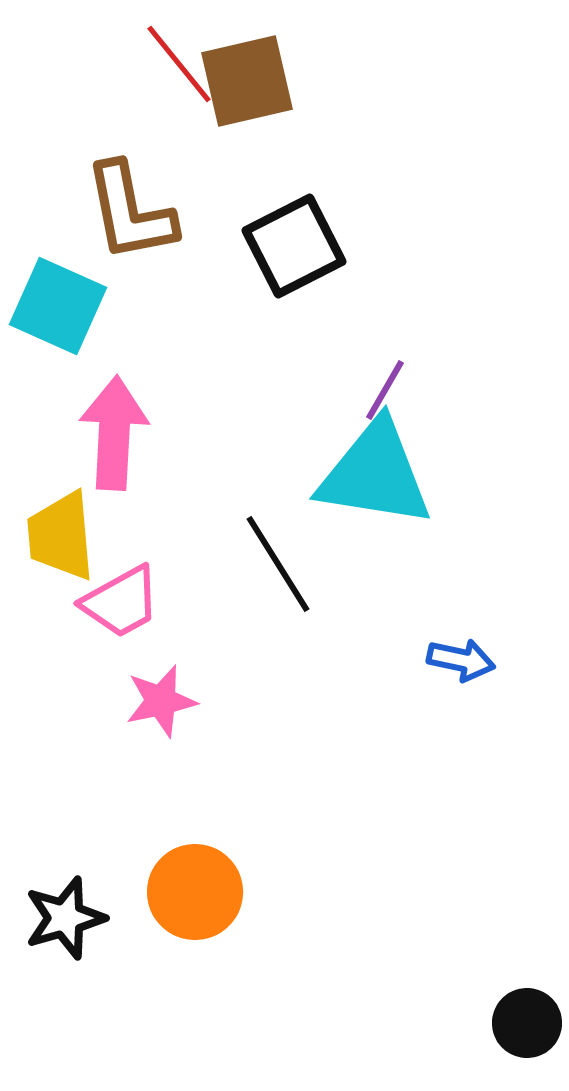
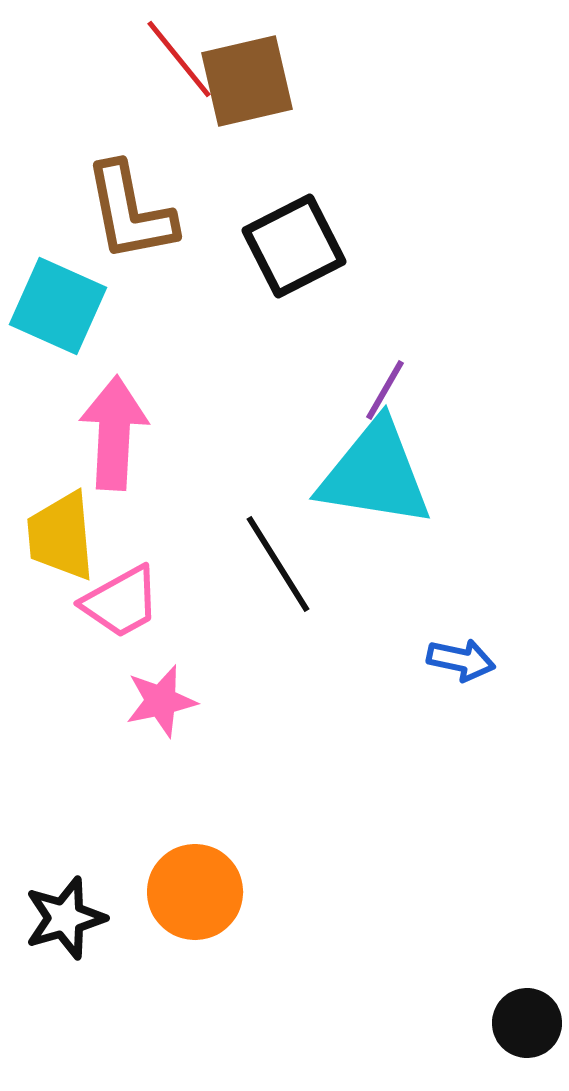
red line: moved 5 px up
